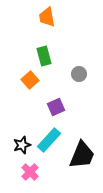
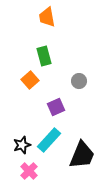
gray circle: moved 7 px down
pink cross: moved 1 px left, 1 px up
